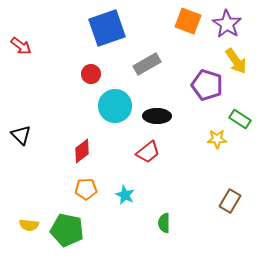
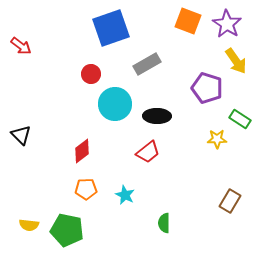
blue square: moved 4 px right
purple pentagon: moved 3 px down
cyan circle: moved 2 px up
